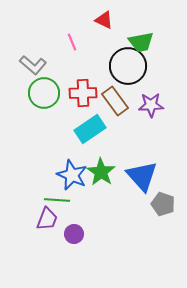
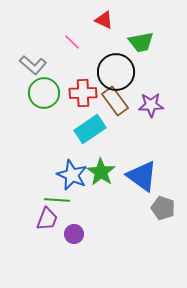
pink line: rotated 24 degrees counterclockwise
black circle: moved 12 px left, 6 px down
blue triangle: rotated 12 degrees counterclockwise
gray pentagon: moved 4 px down
